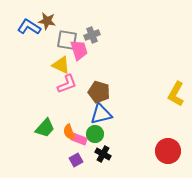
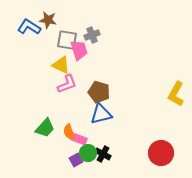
brown star: moved 1 px right, 1 px up
green circle: moved 7 px left, 19 px down
red circle: moved 7 px left, 2 px down
